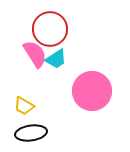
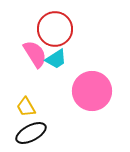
red circle: moved 5 px right
yellow trapezoid: moved 2 px right, 1 px down; rotated 30 degrees clockwise
black ellipse: rotated 20 degrees counterclockwise
